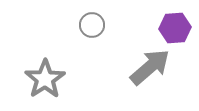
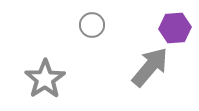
gray arrow: rotated 9 degrees counterclockwise
